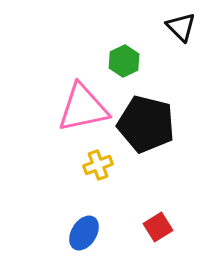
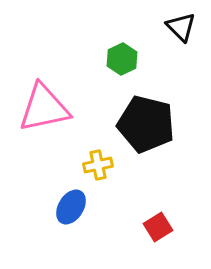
green hexagon: moved 2 px left, 2 px up
pink triangle: moved 39 px left
yellow cross: rotated 8 degrees clockwise
blue ellipse: moved 13 px left, 26 px up
